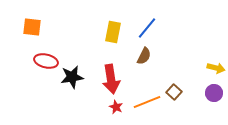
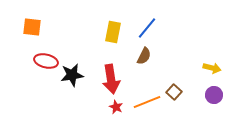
yellow arrow: moved 4 px left
black star: moved 2 px up
purple circle: moved 2 px down
